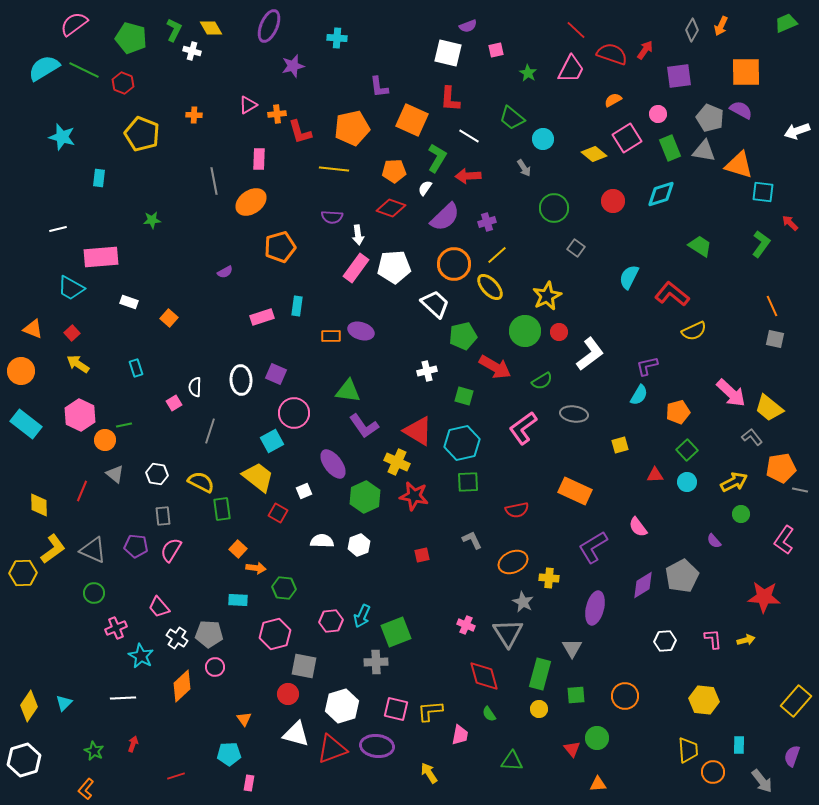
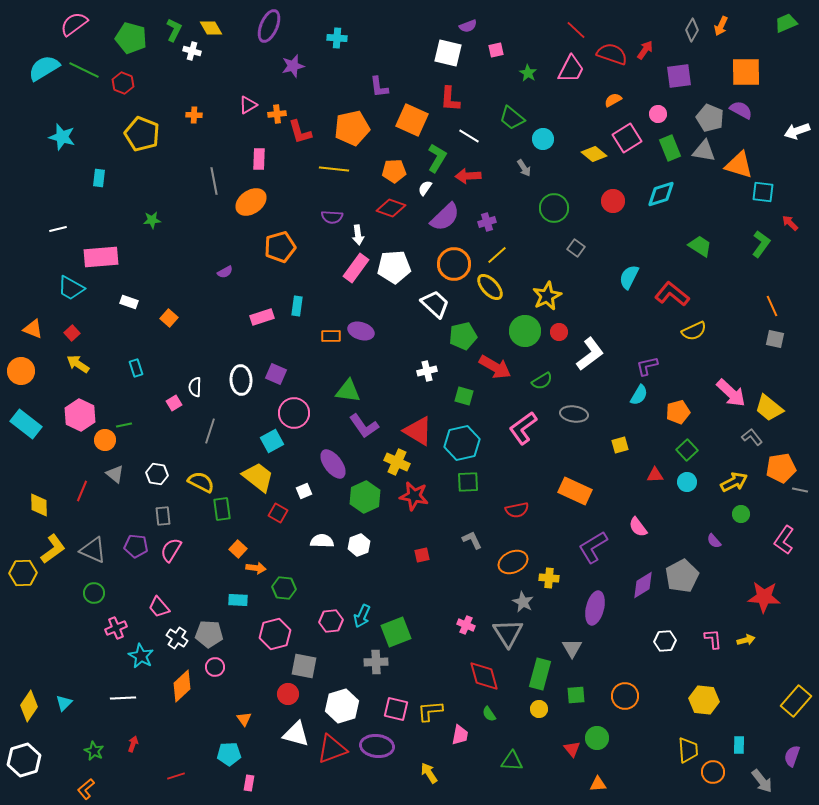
orange L-shape at (86, 789): rotated 10 degrees clockwise
